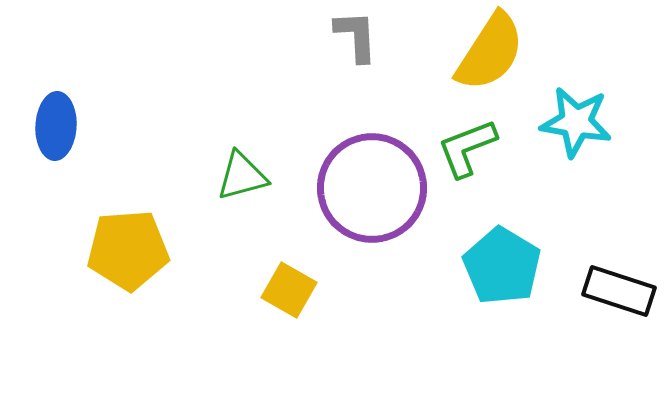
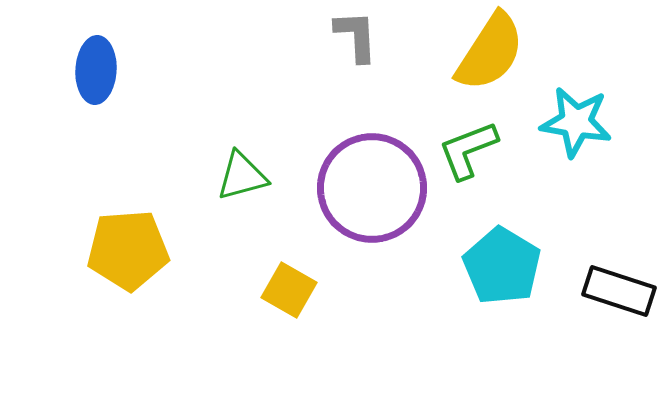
blue ellipse: moved 40 px right, 56 px up
green L-shape: moved 1 px right, 2 px down
